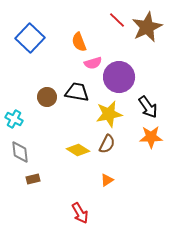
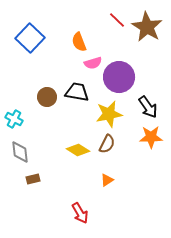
brown star: rotated 16 degrees counterclockwise
